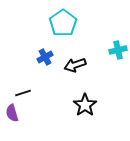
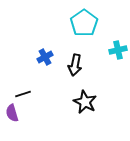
cyan pentagon: moved 21 px right
black arrow: rotated 60 degrees counterclockwise
black line: moved 1 px down
black star: moved 3 px up; rotated 10 degrees counterclockwise
